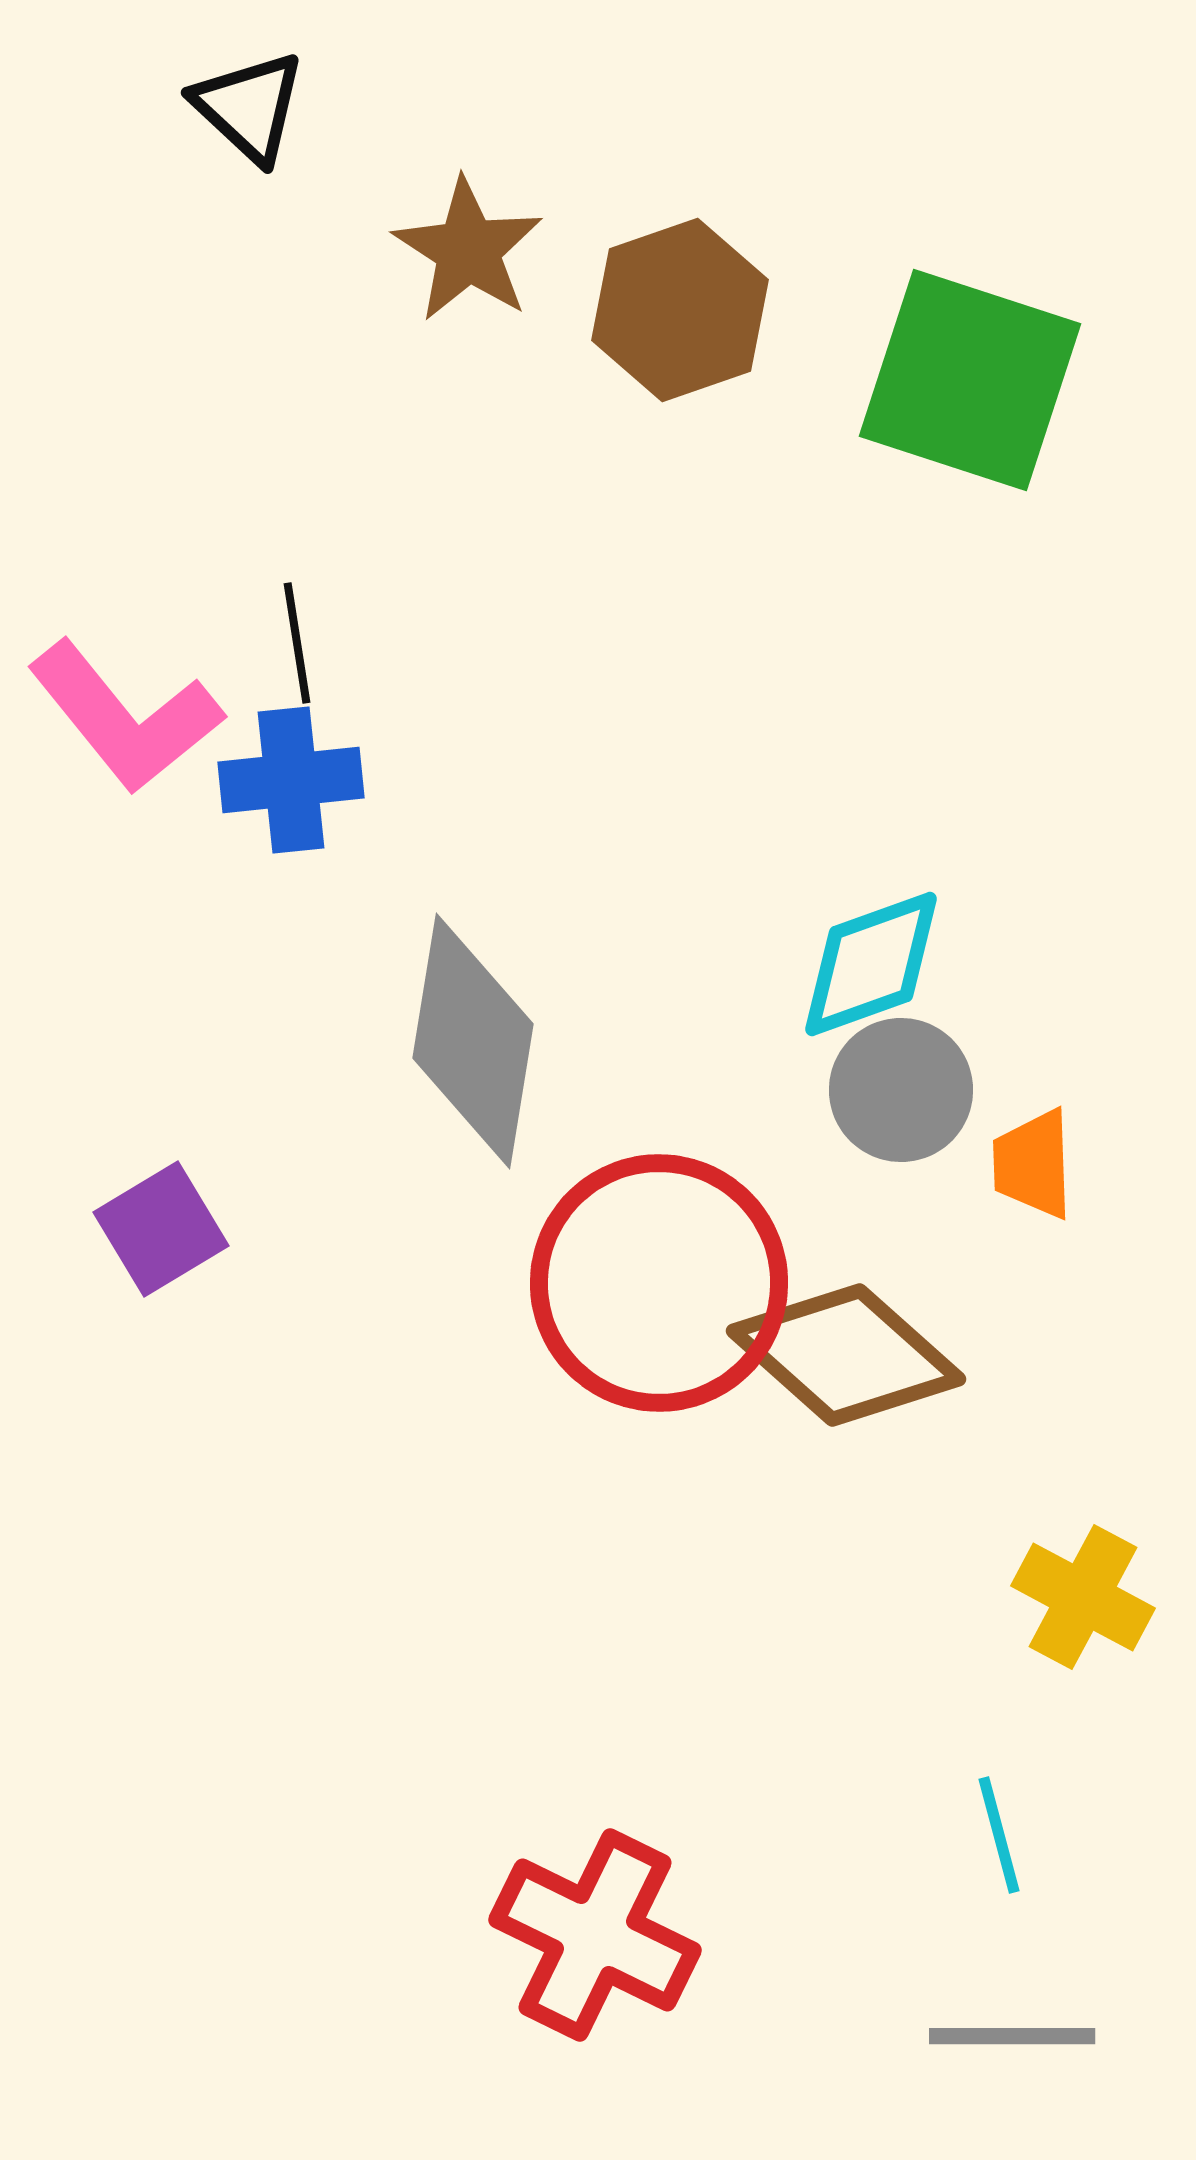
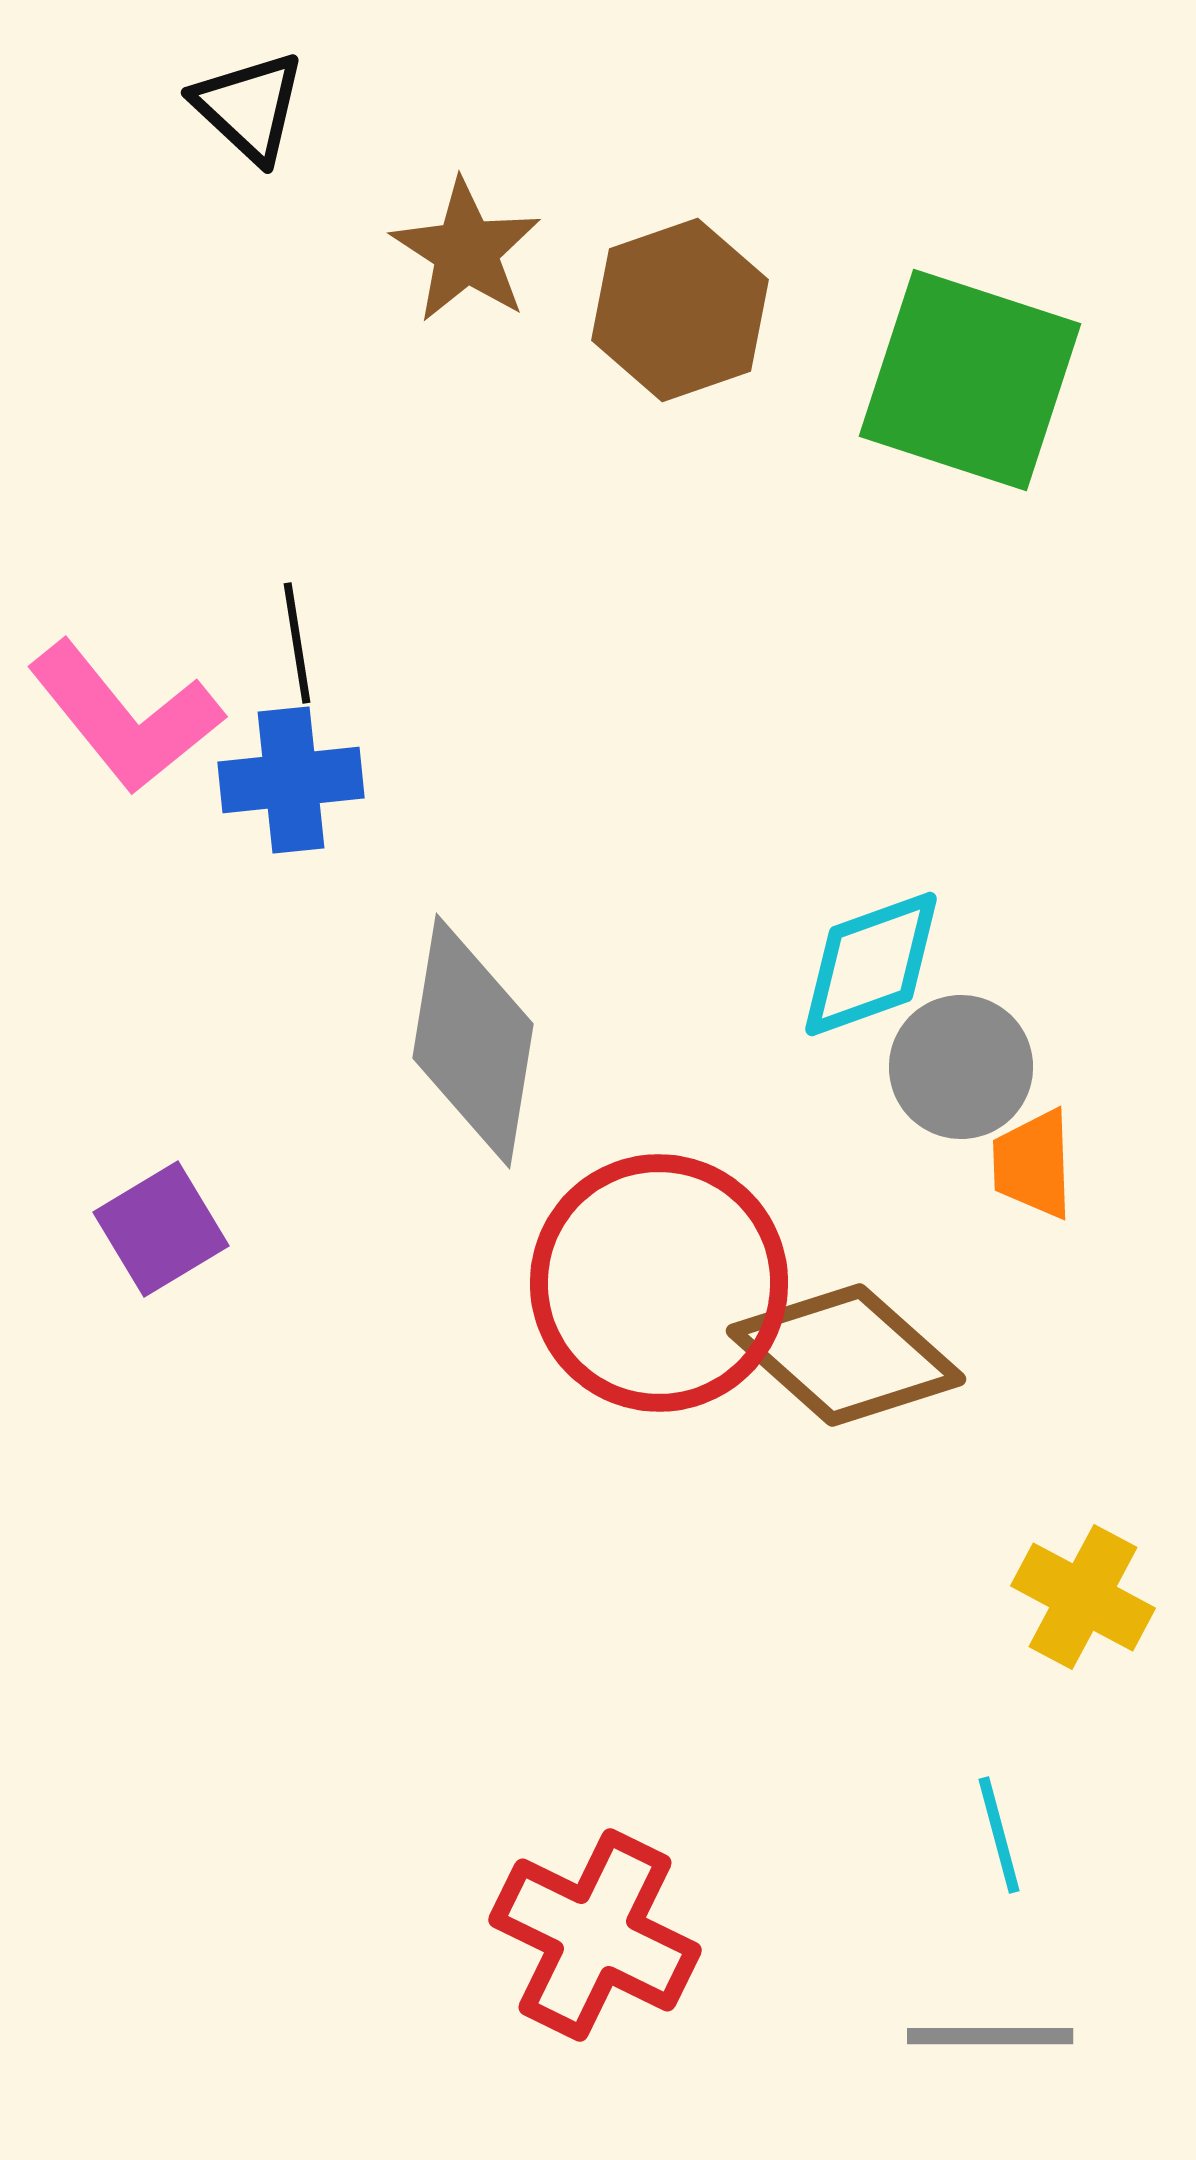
brown star: moved 2 px left, 1 px down
gray circle: moved 60 px right, 23 px up
gray line: moved 22 px left
